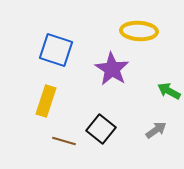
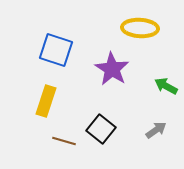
yellow ellipse: moved 1 px right, 3 px up
green arrow: moved 3 px left, 5 px up
